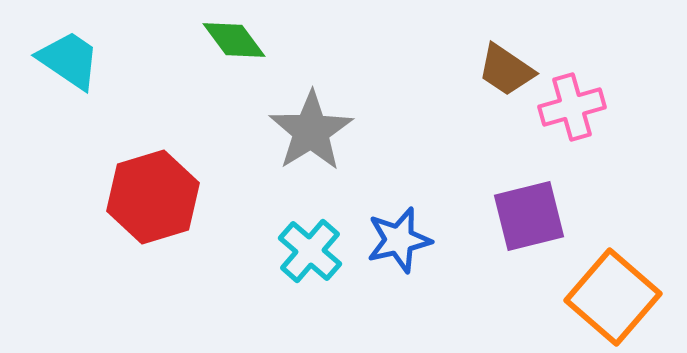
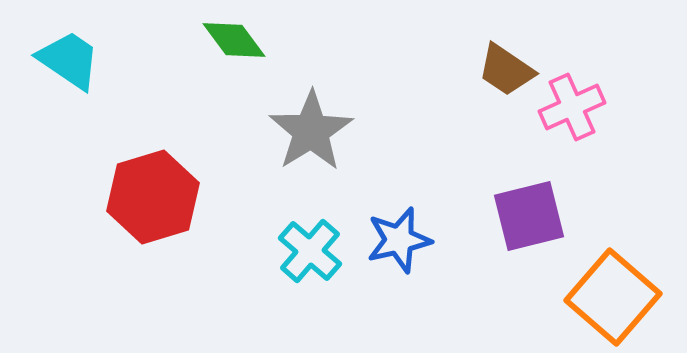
pink cross: rotated 8 degrees counterclockwise
